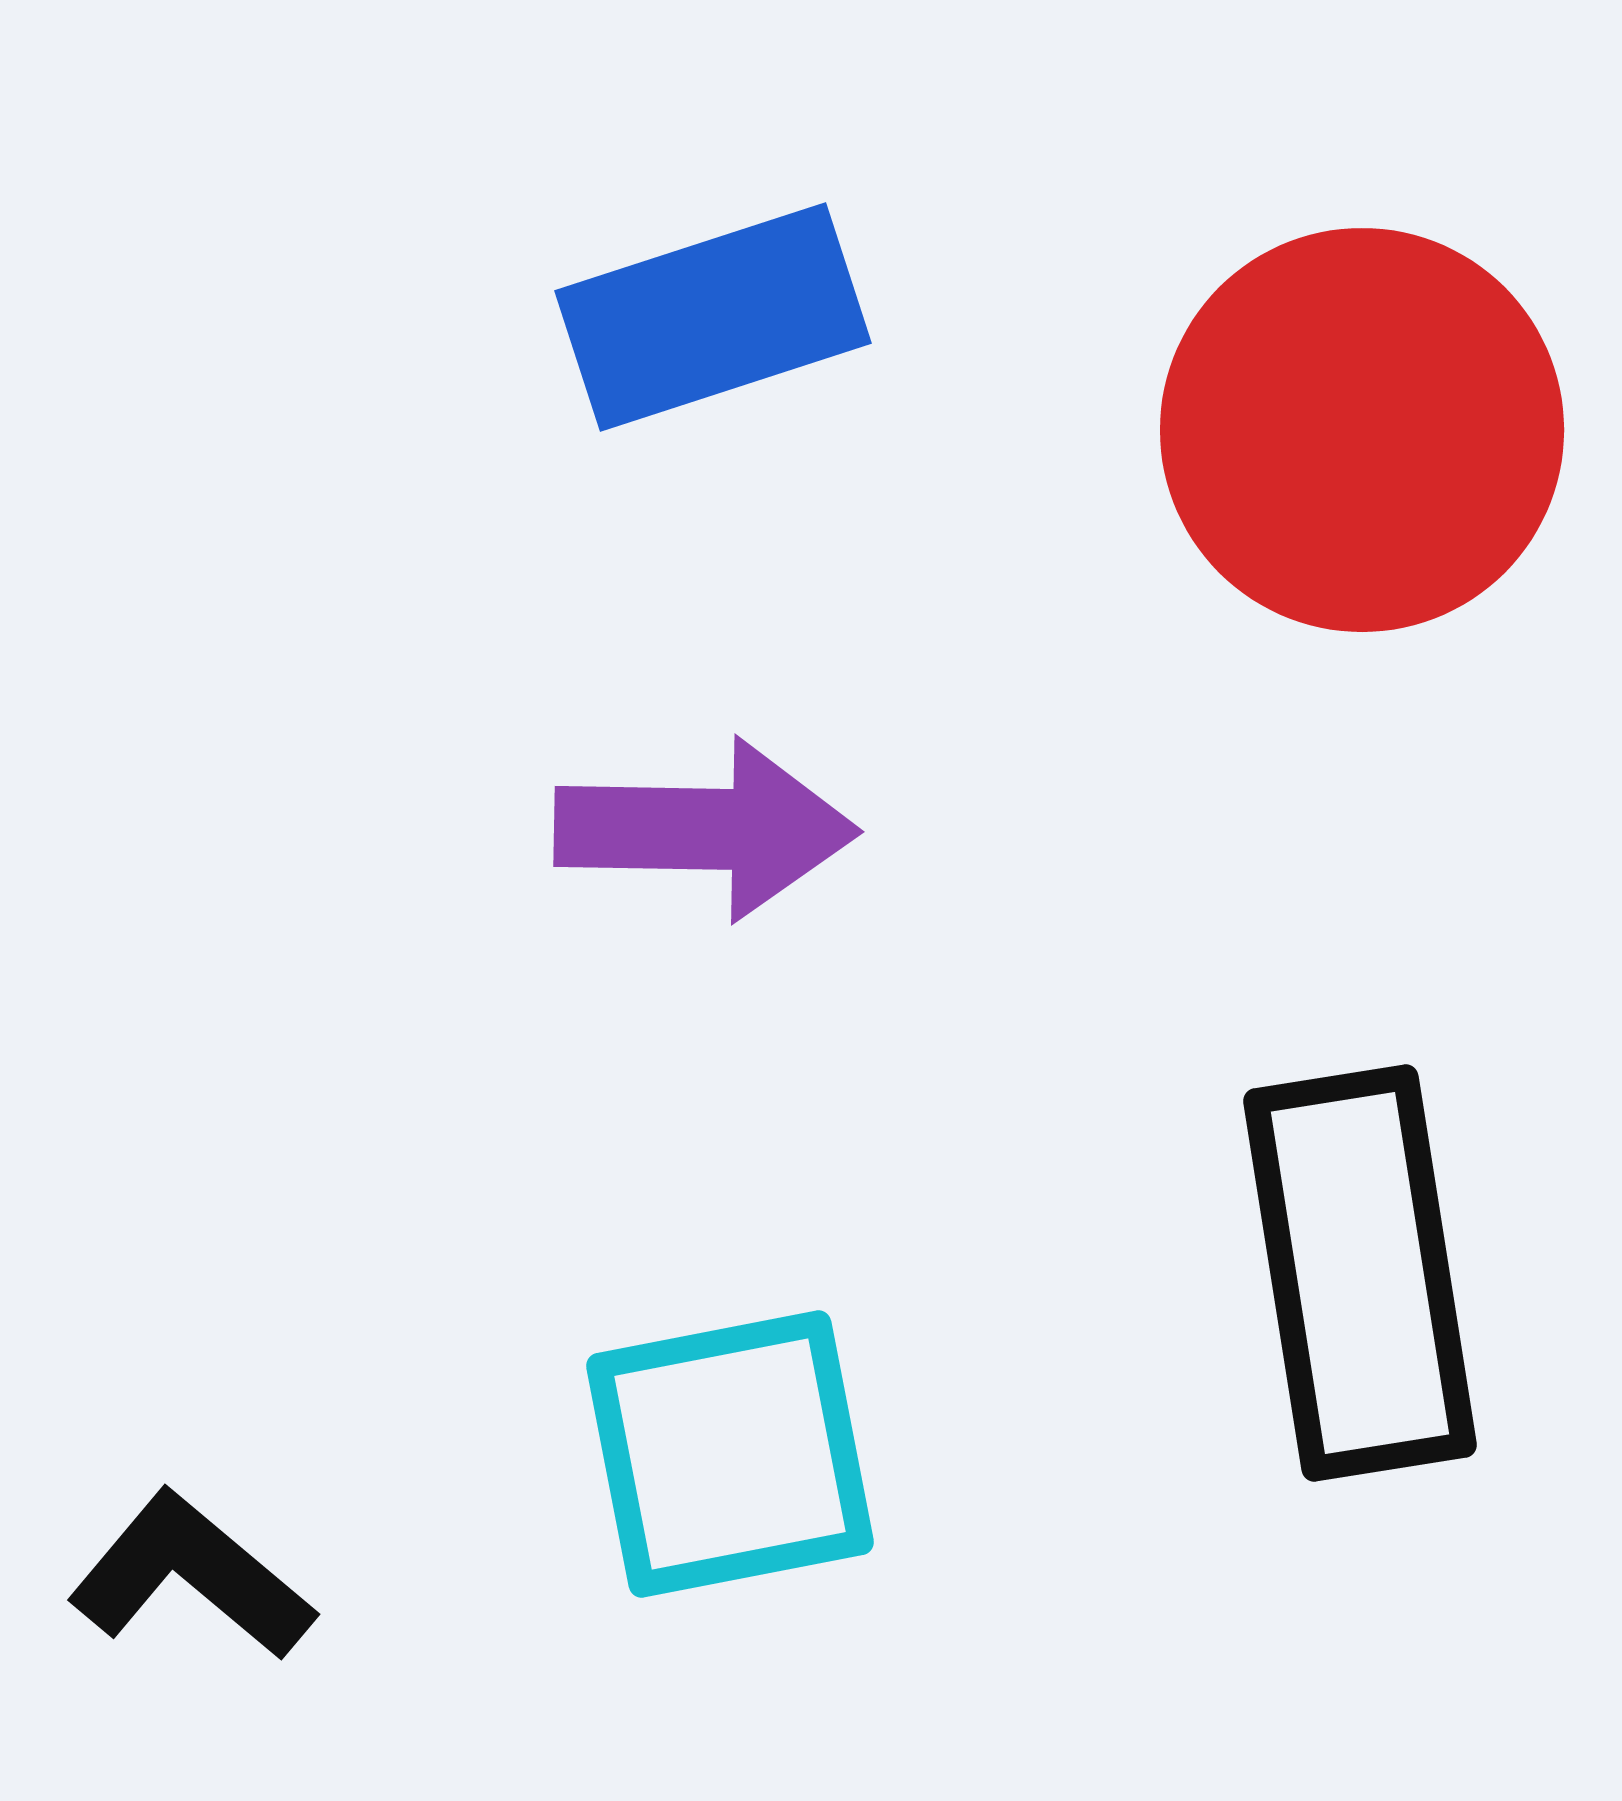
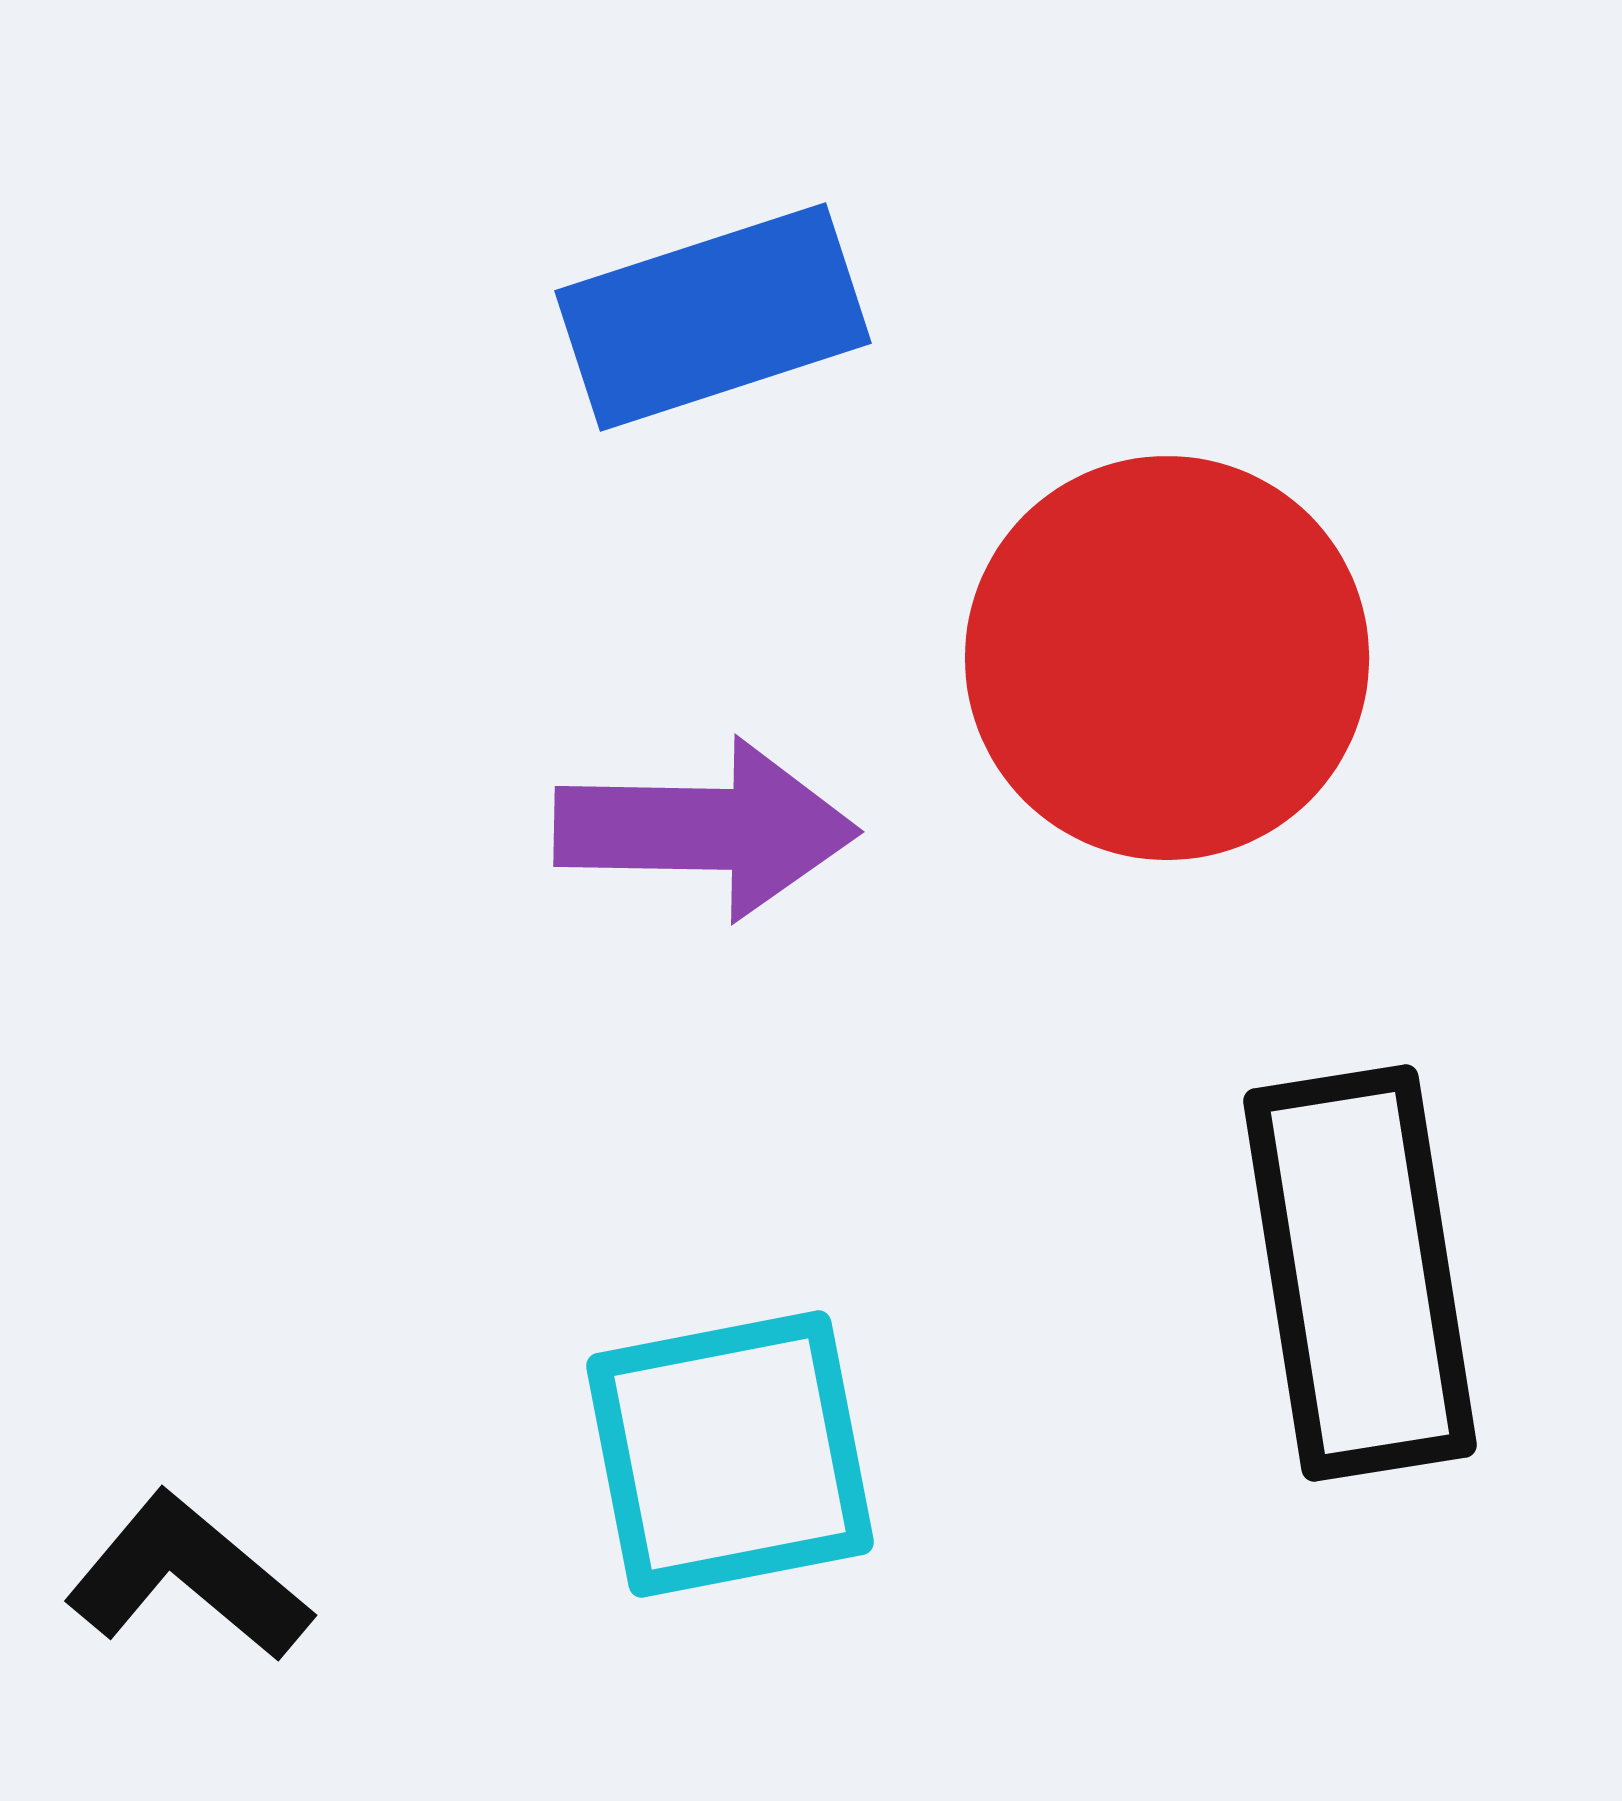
red circle: moved 195 px left, 228 px down
black L-shape: moved 3 px left, 1 px down
